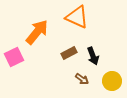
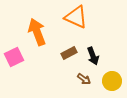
orange triangle: moved 1 px left
orange arrow: rotated 60 degrees counterclockwise
brown arrow: moved 2 px right
